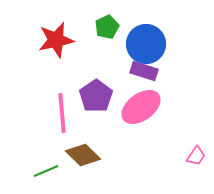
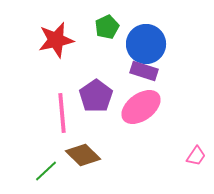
green line: rotated 20 degrees counterclockwise
